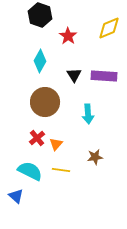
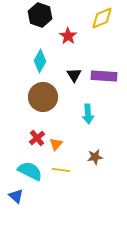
yellow diamond: moved 7 px left, 10 px up
brown circle: moved 2 px left, 5 px up
